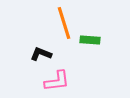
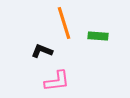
green rectangle: moved 8 px right, 4 px up
black L-shape: moved 1 px right, 3 px up
